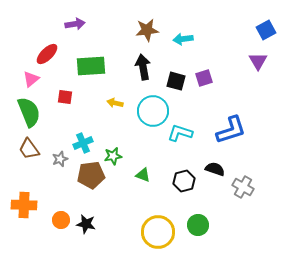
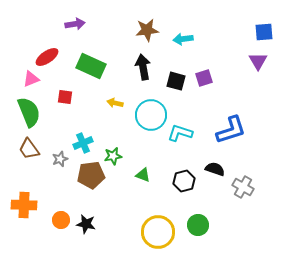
blue square: moved 2 px left, 2 px down; rotated 24 degrees clockwise
red ellipse: moved 3 px down; rotated 10 degrees clockwise
green rectangle: rotated 28 degrees clockwise
pink triangle: rotated 18 degrees clockwise
cyan circle: moved 2 px left, 4 px down
